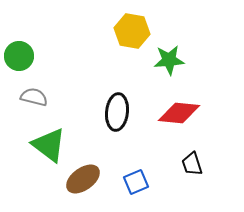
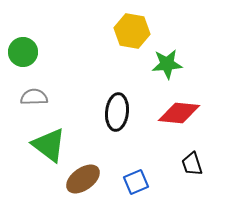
green circle: moved 4 px right, 4 px up
green star: moved 2 px left, 4 px down
gray semicircle: rotated 16 degrees counterclockwise
